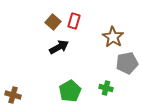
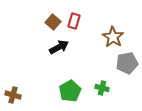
green cross: moved 4 px left
